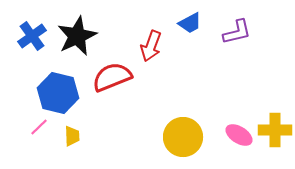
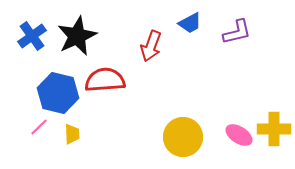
red semicircle: moved 7 px left, 3 px down; rotated 18 degrees clockwise
yellow cross: moved 1 px left, 1 px up
yellow trapezoid: moved 2 px up
